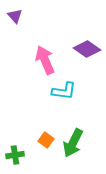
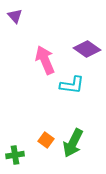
cyan L-shape: moved 8 px right, 6 px up
